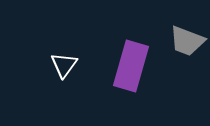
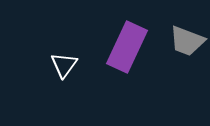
purple rectangle: moved 4 px left, 19 px up; rotated 9 degrees clockwise
